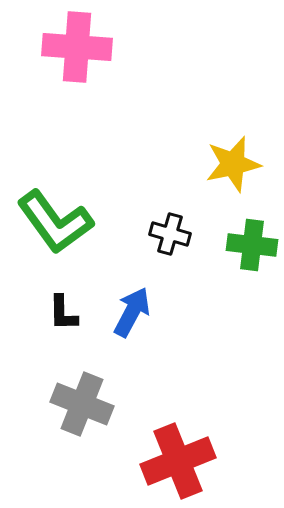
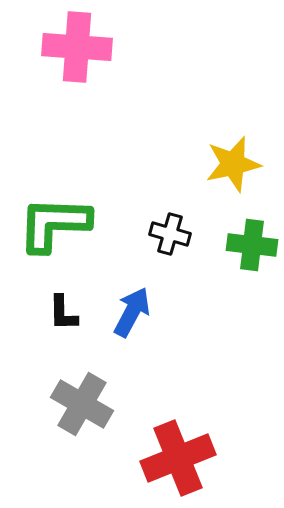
green L-shape: moved 1 px left, 2 px down; rotated 128 degrees clockwise
gray cross: rotated 8 degrees clockwise
red cross: moved 3 px up
